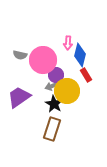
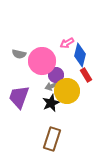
pink arrow: moved 1 px left; rotated 56 degrees clockwise
gray semicircle: moved 1 px left, 1 px up
pink circle: moved 1 px left, 1 px down
purple trapezoid: rotated 35 degrees counterclockwise
black star: moved 3 px left, 1 px up; rotated 18 degrees clockwise
brown rectangle: moved 10 px down
